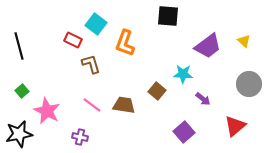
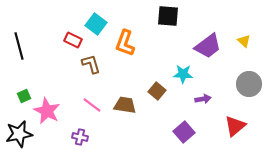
green square: moved 2 px right, 5 px down; rotated 16 degrees clockwise
purple arrow: rotated 49 degrees counterclockwise
brown trapezoid: moved 1 px right
